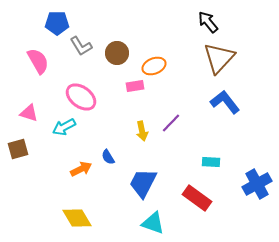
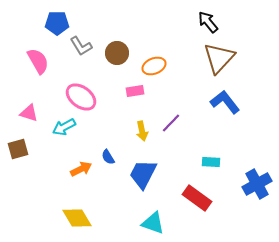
pink rectangle: moved 5 px down
blue trapezoid: moved 9 px up
